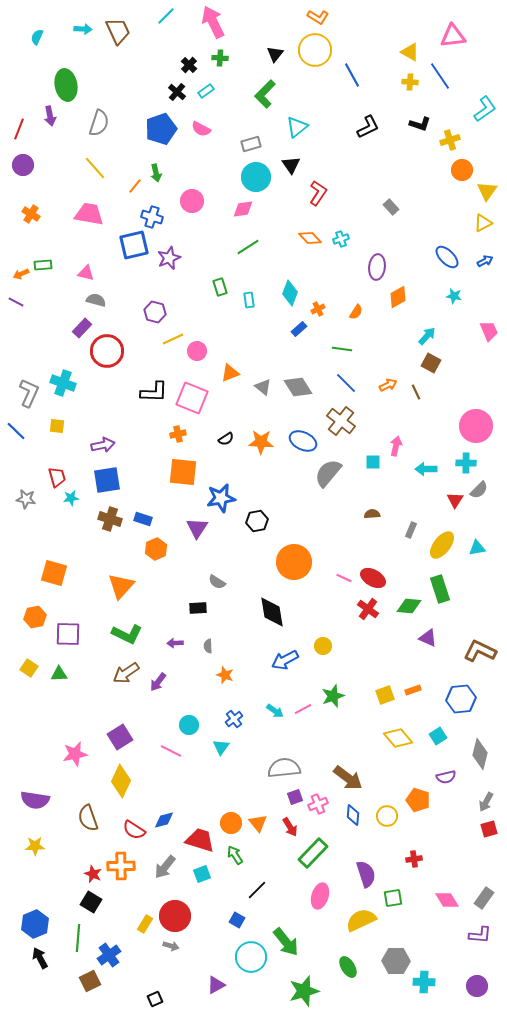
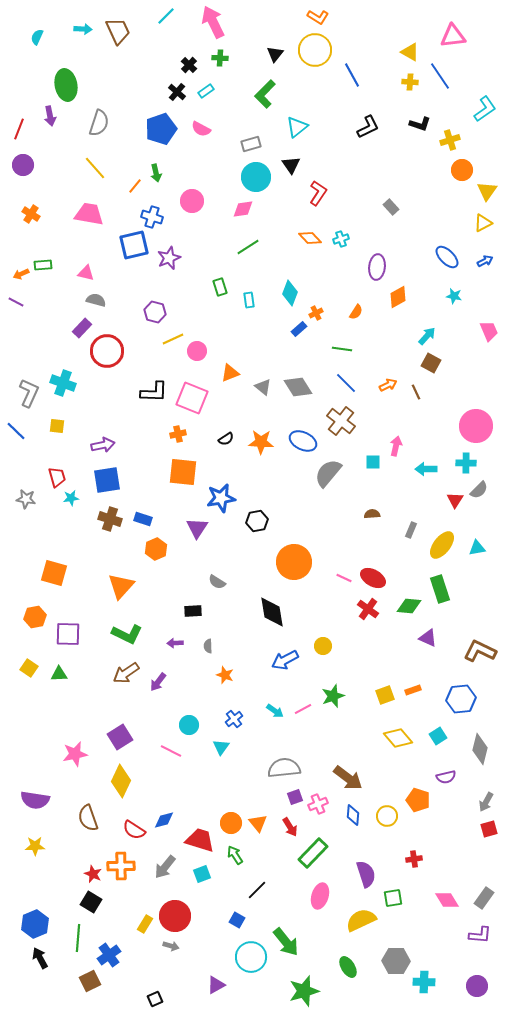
orange cross at (318, 309): moved 2 px left, 4 px down
black rectangle at (198, 608): moved 5 px left, 3 px down
gray diamond at (480, 754): moved 5 px up
